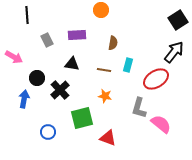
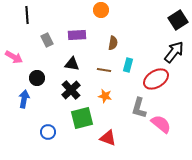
black cross: moved 11 px right
